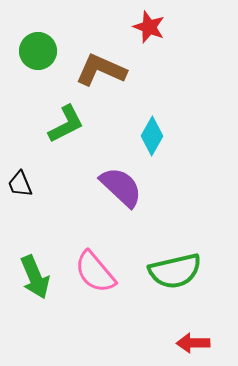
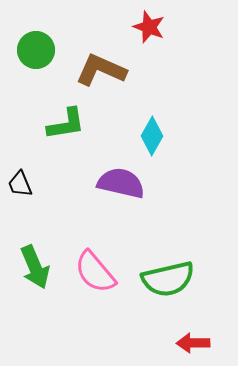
green circle: moved 2 px left, 1 px up
green L-shape: rotated 18 degrees clockwise
purple semicircle: moved 4 px up; rotated 30 degrees counterclockwise
green semicircle: moved 7 px left, 8 px down
green arrow: moved 10 px up
